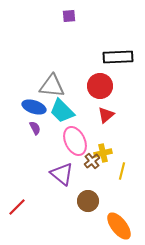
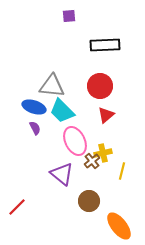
black rectangle: moved 13 px left, 12 px up
brown circle: moved 1 px right
